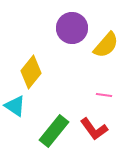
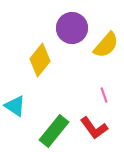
yellow diamond: moved 9 px right, 12 px up
pink line: rotated 63 degrees clockwise
red L-shape: moved 1 px up
